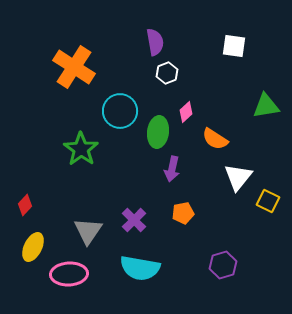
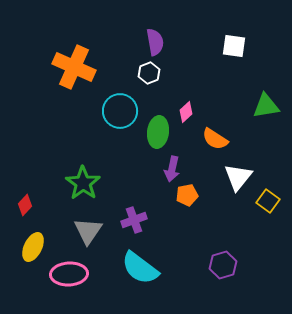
orange cross: rotated 9 degrees counterclockwise
white hexagon: moved 18 px left
green star: moved 2 px right, 34 px down
yellow square: rotated 10 degrees clockwise
orange pentagon: moved 4 px right, 18 px up
purple cross: rotated 25 degrees clockwise
cyan semicircle: rotated 27 degrees clockwise
